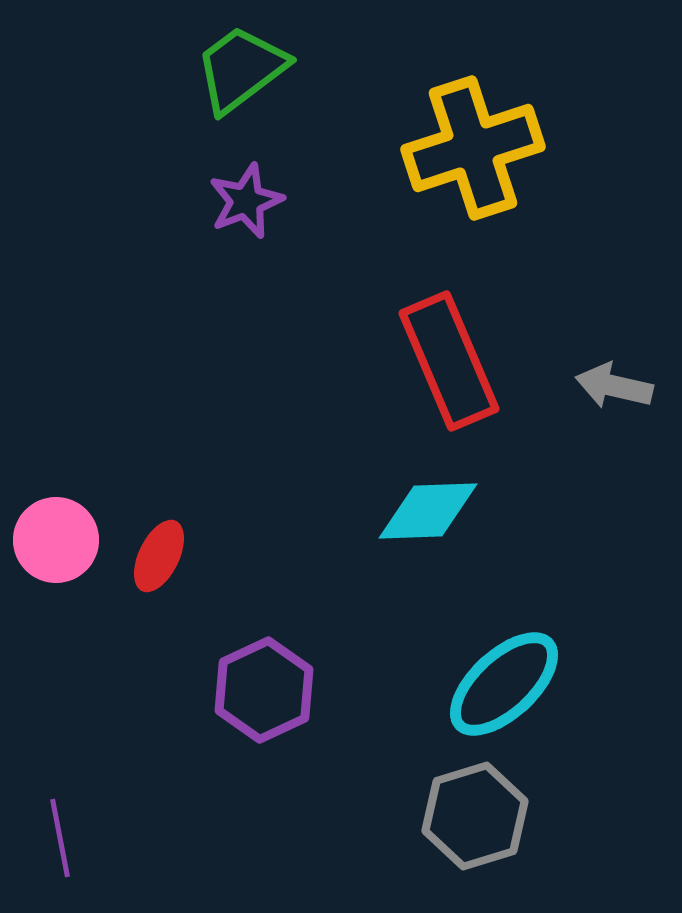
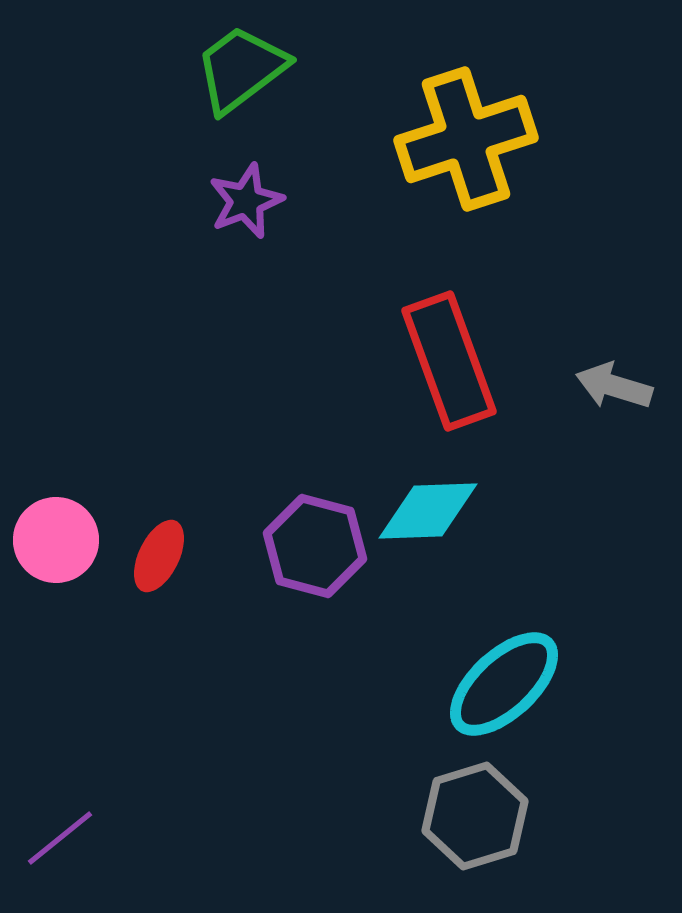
yellow cross: moved 7 px left, 9 px up
red rectangle: rotated 3 degrees clockwise
gray arrow: rotated 4 degrees clockwise
purple hexagon: moved 51 px right, 144 px up; rotated 20 degrees counterclockwise
purple line: rotated 62 degrees clockwise
